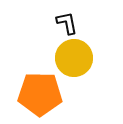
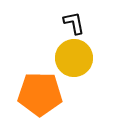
black L-shape: moved 7 px right
